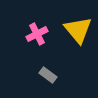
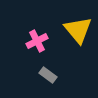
pink cross: moved 7 px down
